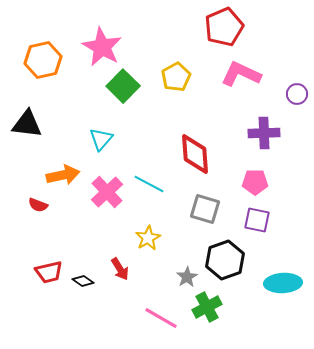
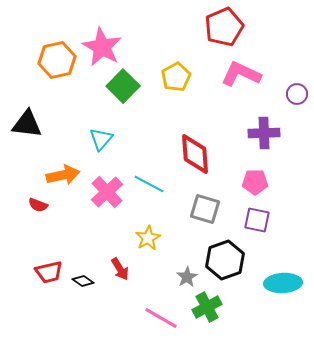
orange hexagon: moved 14 px right
